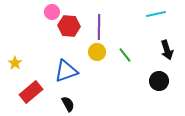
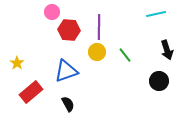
red hexagon: moved 4 px down
yellow star: moved 2 px right
